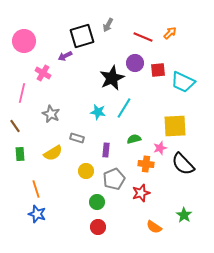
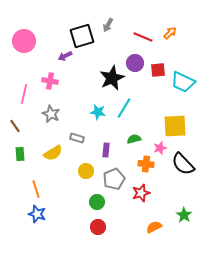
pink cross: moved 7 px right, 8 px down; rotated 21 degrees counterclockwise
pink line: moved 2 px right, 1 px down
orange semicircle: rotated 119 degrees clockwise
